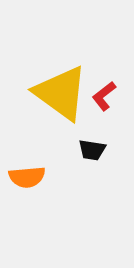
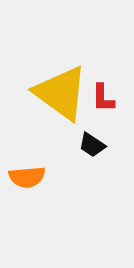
red L-shape: moved 1 px left, 2 px down; rotated 52 degrees counterclockwise
black trapezoid: moved 5 px up; rotated 24 degrees clockwise
